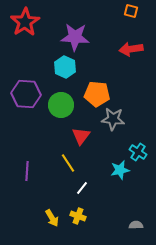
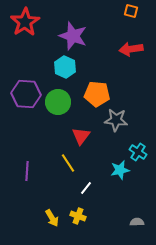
purple star: moved 2 px left, 1 px up; rotated 16 degrees clockwise
green circle: moved 3 px left, 3 px up
gray star: moved 3 px right, 1 px down
white line: moved 4 px right
gray semicircle: moved 1 px right, 3 px up
